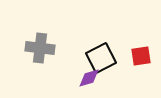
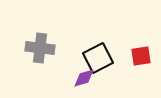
black square: moved 3 px left
purple diamond: moved 5 px left
